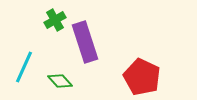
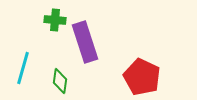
green cross: rotated 35 degrees clockwise
cyan line: moved 1 px left, 1 px down; rotated 8 degrees counterclockwise
green diamond: rotated 50 degrees clockwise
